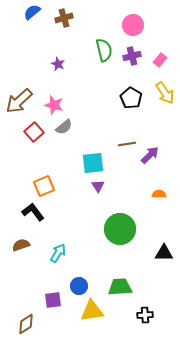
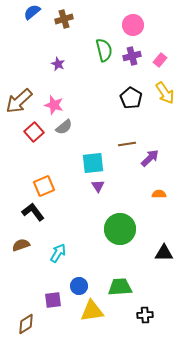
brown cross: moved 1 px down
purple arrow: moved 3 px down
